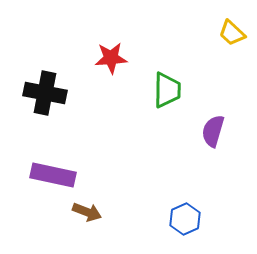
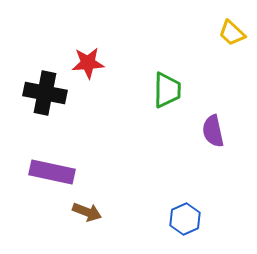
red star: moved 23 px left, 5 px down
purple semicircle: rotated 28 degrees counterclockwise
purple rectangle: moved 1 px left, 3 px up
